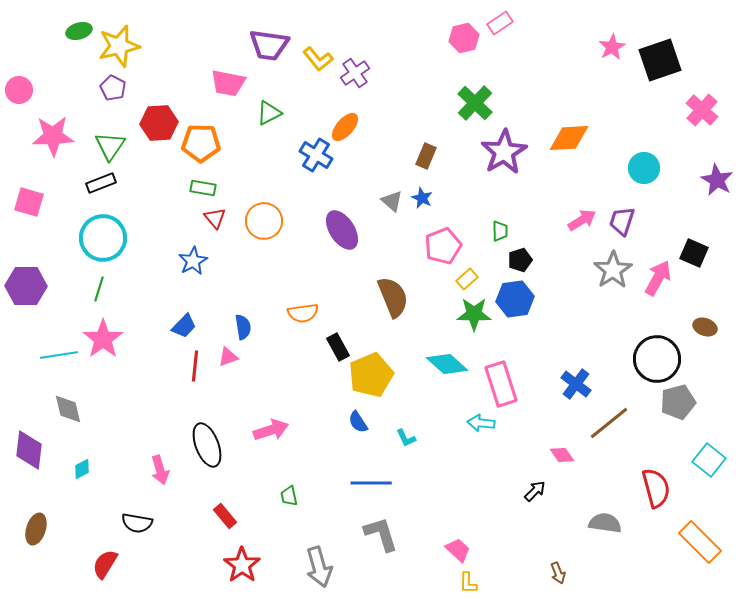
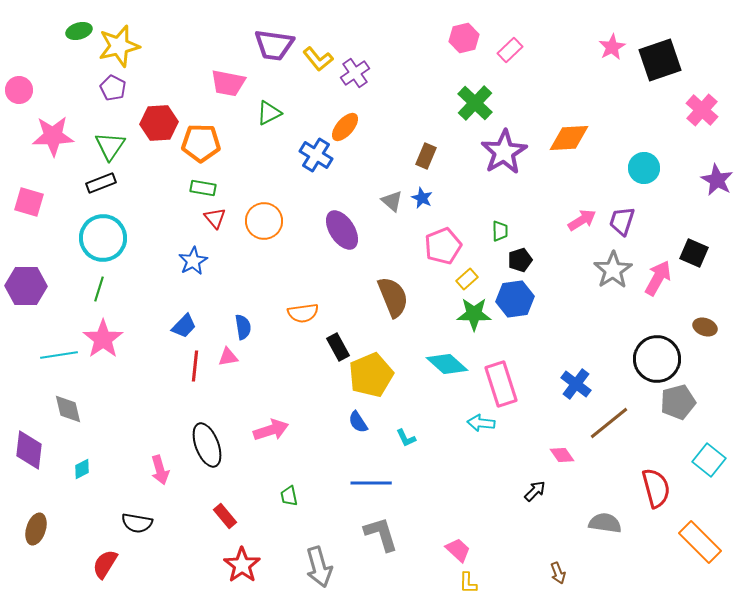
pink rectangle at (500, 23): moved 10 px right, 27 px down; rotated 10 degrees counterclockwise
purple trapezoid at (269, 45): moved 5 px right
pink triangle at (228, 357): rotated 10 degrees clockwise
